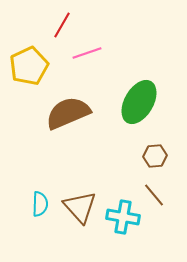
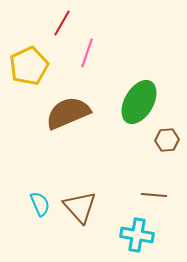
red line: moved 2 px up
pink line: rotated 52 degrees counterclockwise
brown hexagon: moved 12 px right, 16 px up
brown line: rotated 45 degrees counterclockwise
cyan semicircle: rotated 25 degrees counterclockwise
cyan cross: moved 14 px right, 18 px down
